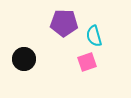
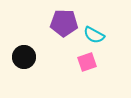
cyan semicircle: moved 1 px up; rotated 45 degrees counterclockwise
black circle: moved 2 px up
